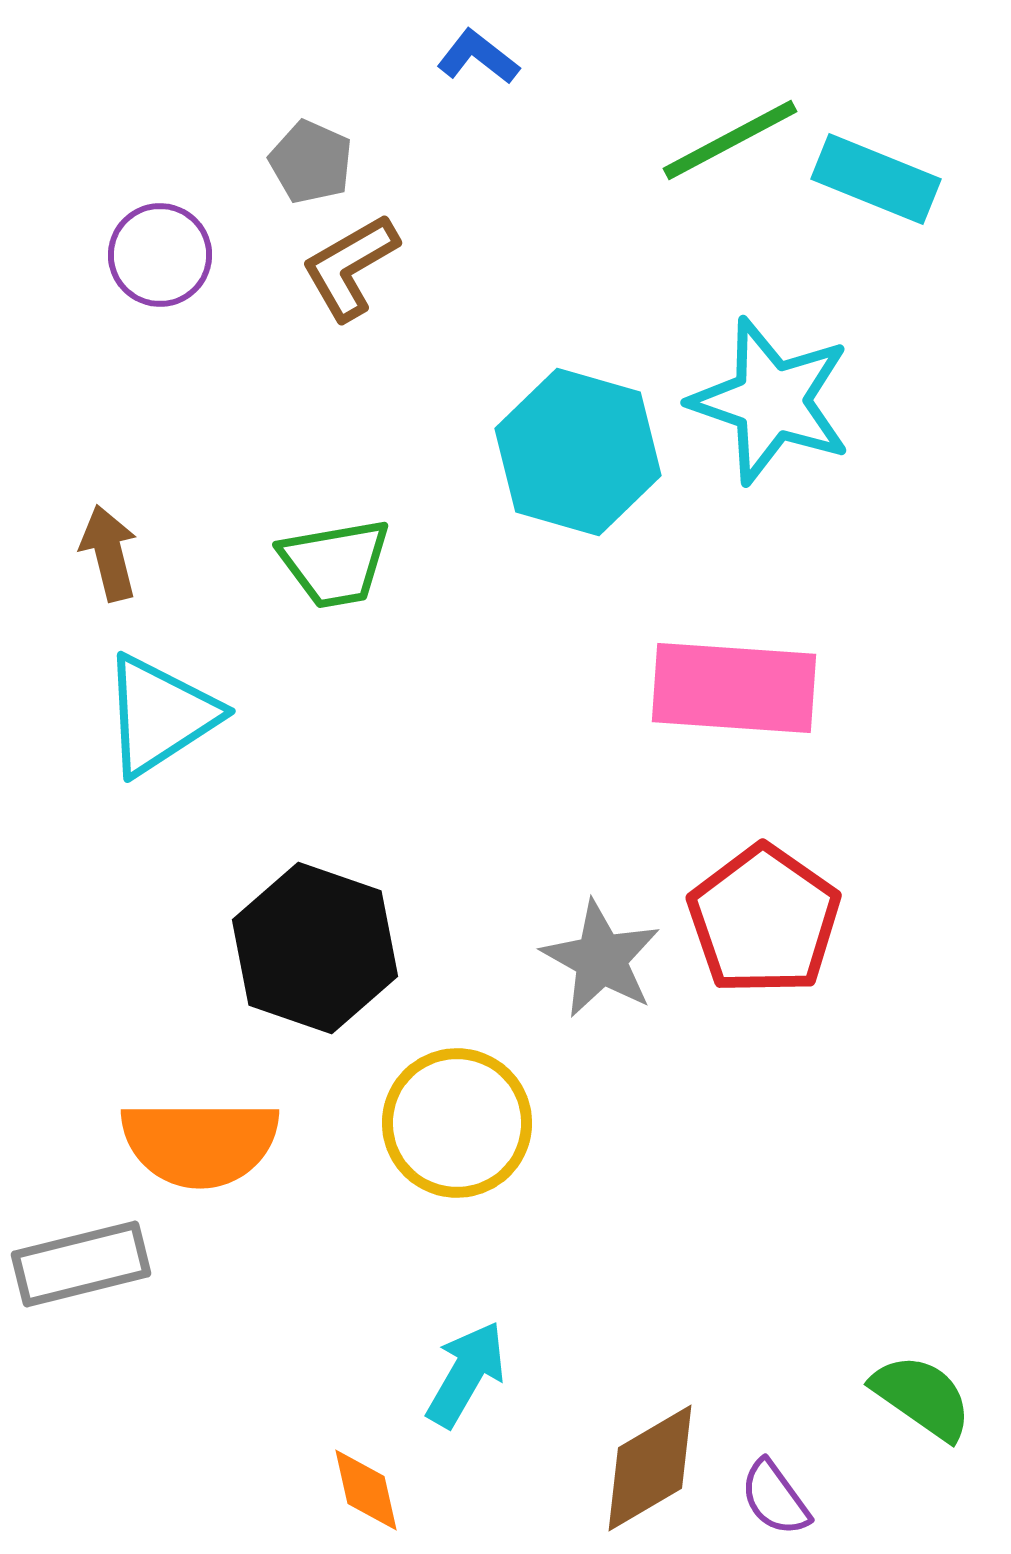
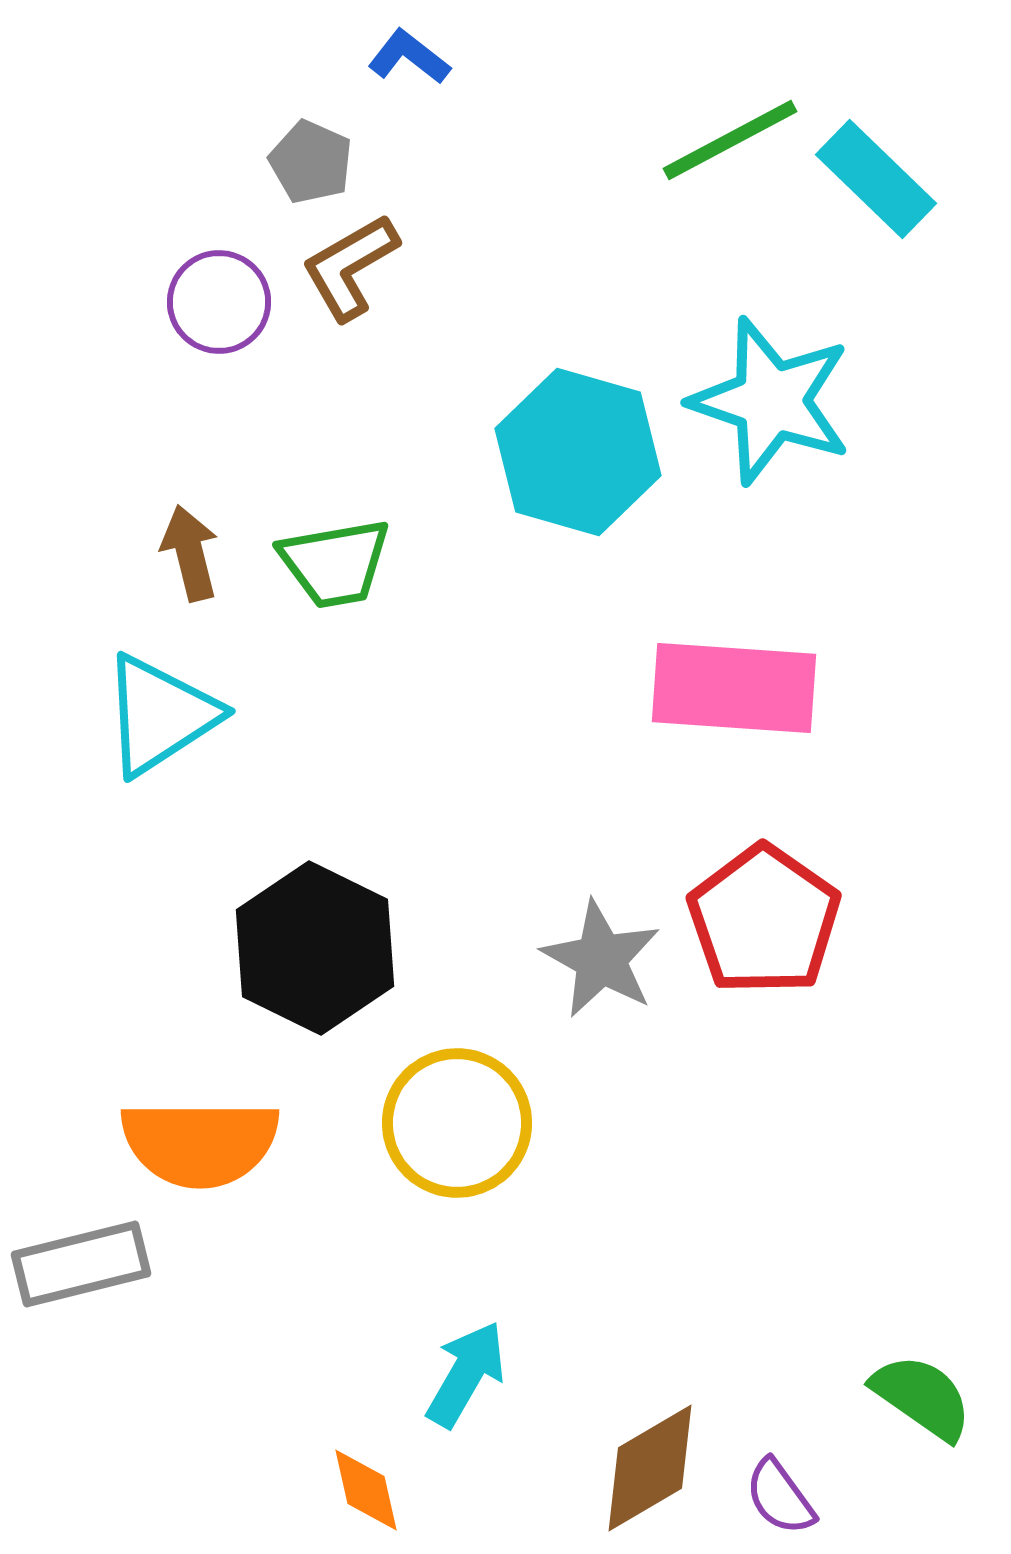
blue L-shape: moved 69 px left
cyan rectangle: rotated 22 degrees clockwise
purple circle: moved 59 px right, 47 px down
brown arrow: moved 81 px right
black hexagon: rotated 7 degrees clockwise
purple semicircle: moved 5 px right, 1 px up
